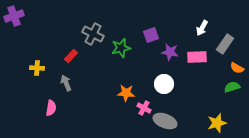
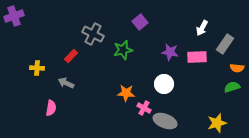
purple square: moved 11 px left, 13 px up; rotated 21 degrees counterclockwise
green star: moved 2 px right, 2 px down
orange semicircle: rotated 24 degrees counterclockwise
gray arrow: rotated 42 degrees counterclockwise
